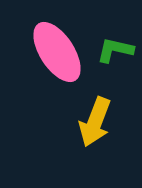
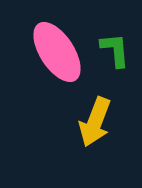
green L-shape: rotated 72 degrees clockwise
